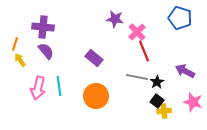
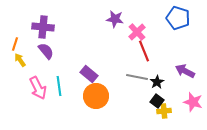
blue pentagon: moved 2 px left
purple rectangle: moved 5 px left, 16 px down
pink arrow: rotated 40 degrees counterclockwise
